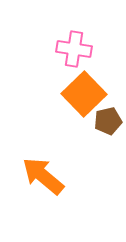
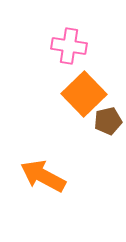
pink cross: moved 5 px left, 3 px up
orange arrow: rotated 12 degrees counterclockwise
